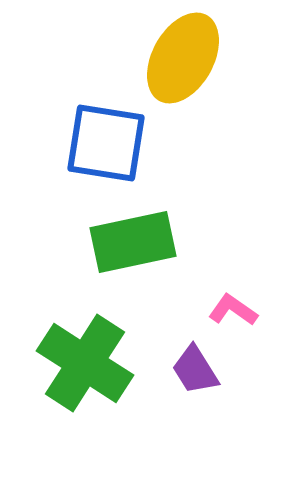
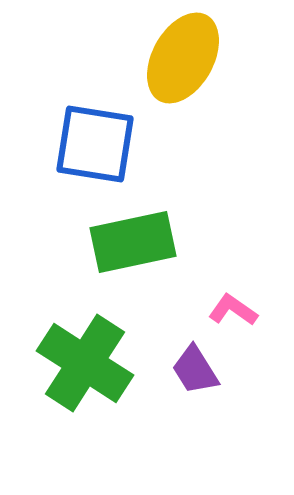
blue square: moved 11 px left, 1 px down
